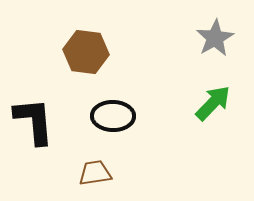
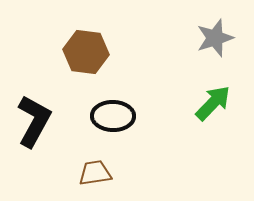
gray star: rotated 12 degrees clockwise
black L-shape: rotated 34 degrees clockwise
